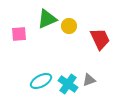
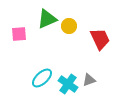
cyan ellipse: moved 1 px right, 3 px up; rotated 15 degrees counterclockwise
